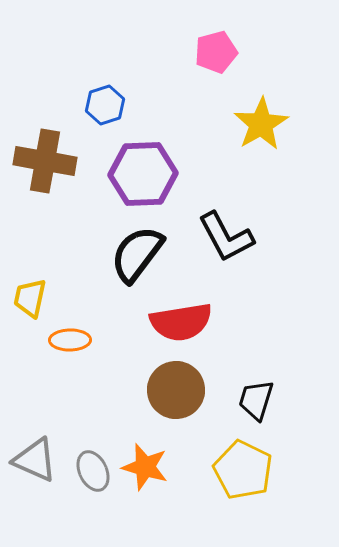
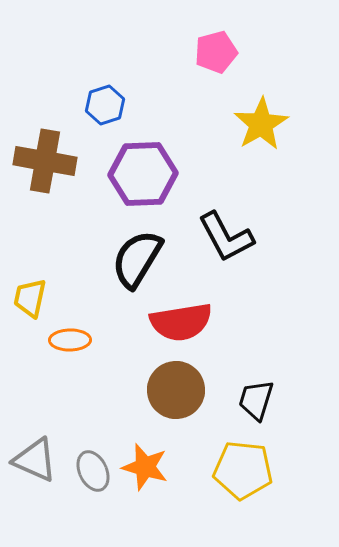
black semicircle: moved 5 px down; rotated 6 degrees counterclockwise
yellow pentagon: rotated 20 degrees counterclockwise
